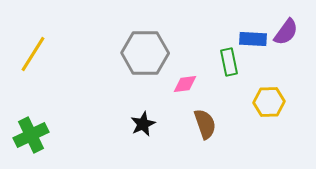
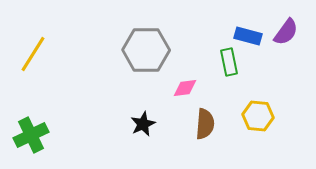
blue rectangle: moved 5 px left, 3 px up; rotated 12 degrees clockwise
gray hexagon: moved 1 px right, 3 px up
pink diamond: moved 4 px down
yellow hexagon: moved 11 px left, 14 px down; rotated 8 degrees clockwise
brown semicircle: rotated 24 degrees clockwise
